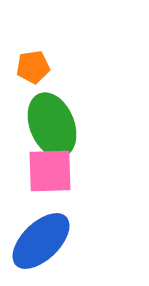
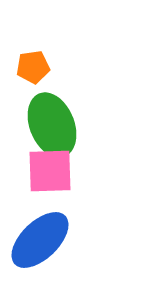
blue ellipse: moved 1 px left, 1 px up
